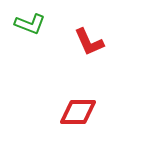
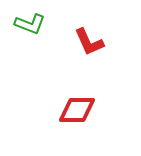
red diamond: moved 1 px left, 2 px up
